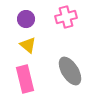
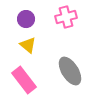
pink rectangle: moved 1 px left, 1 px down; rotated 24 degrees counterclockwise
